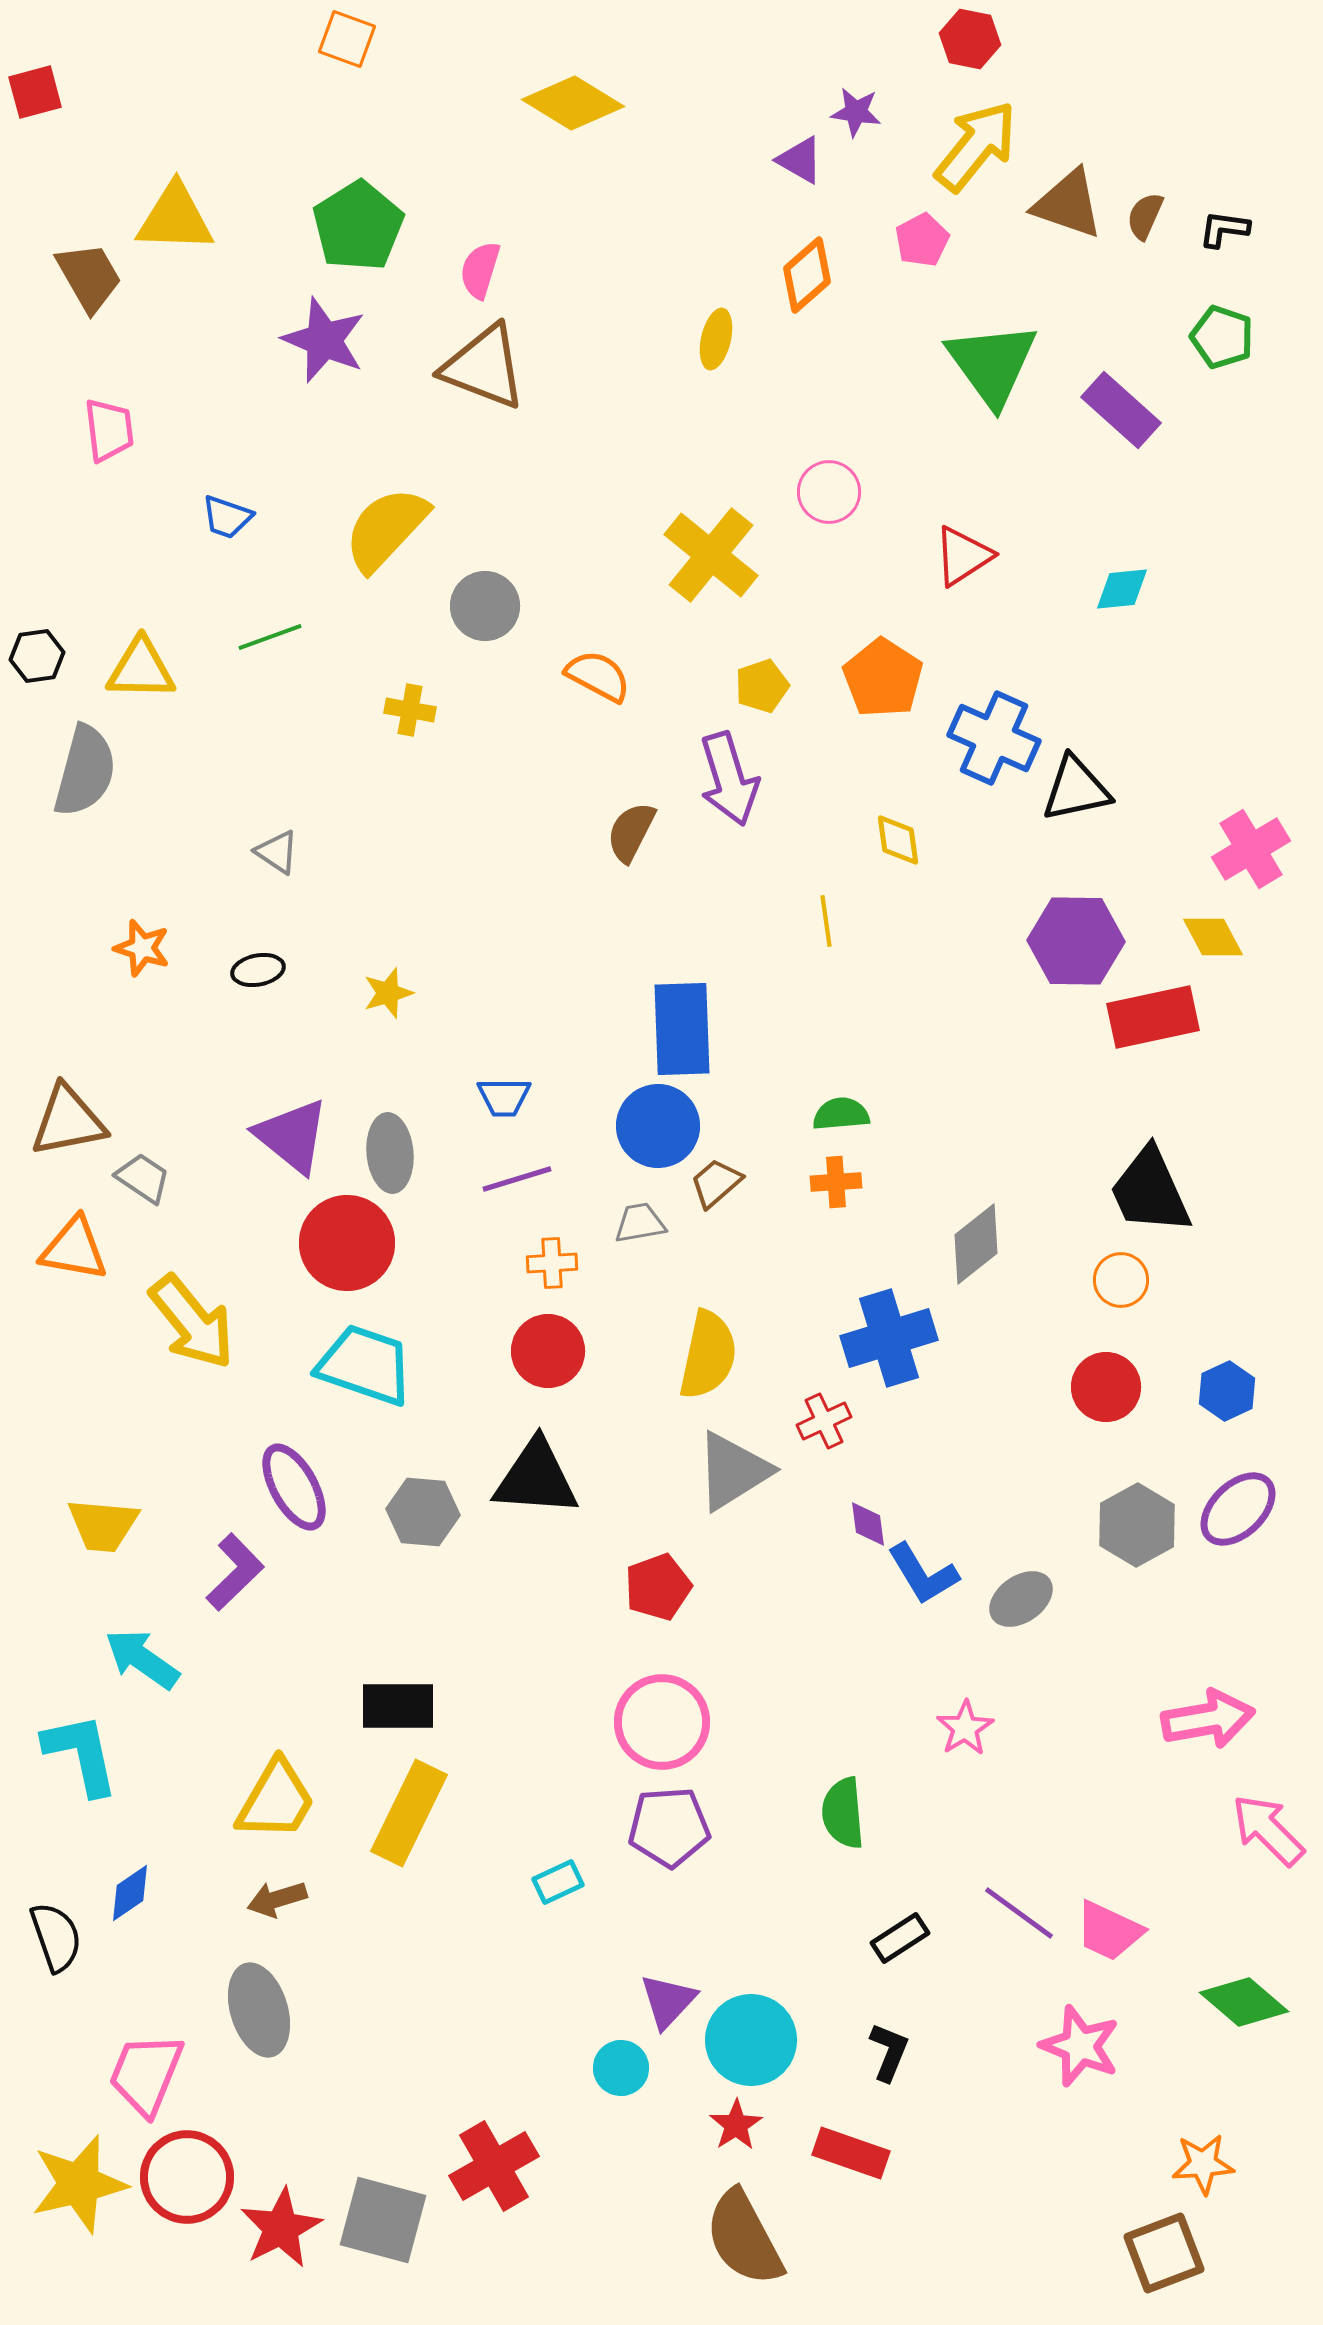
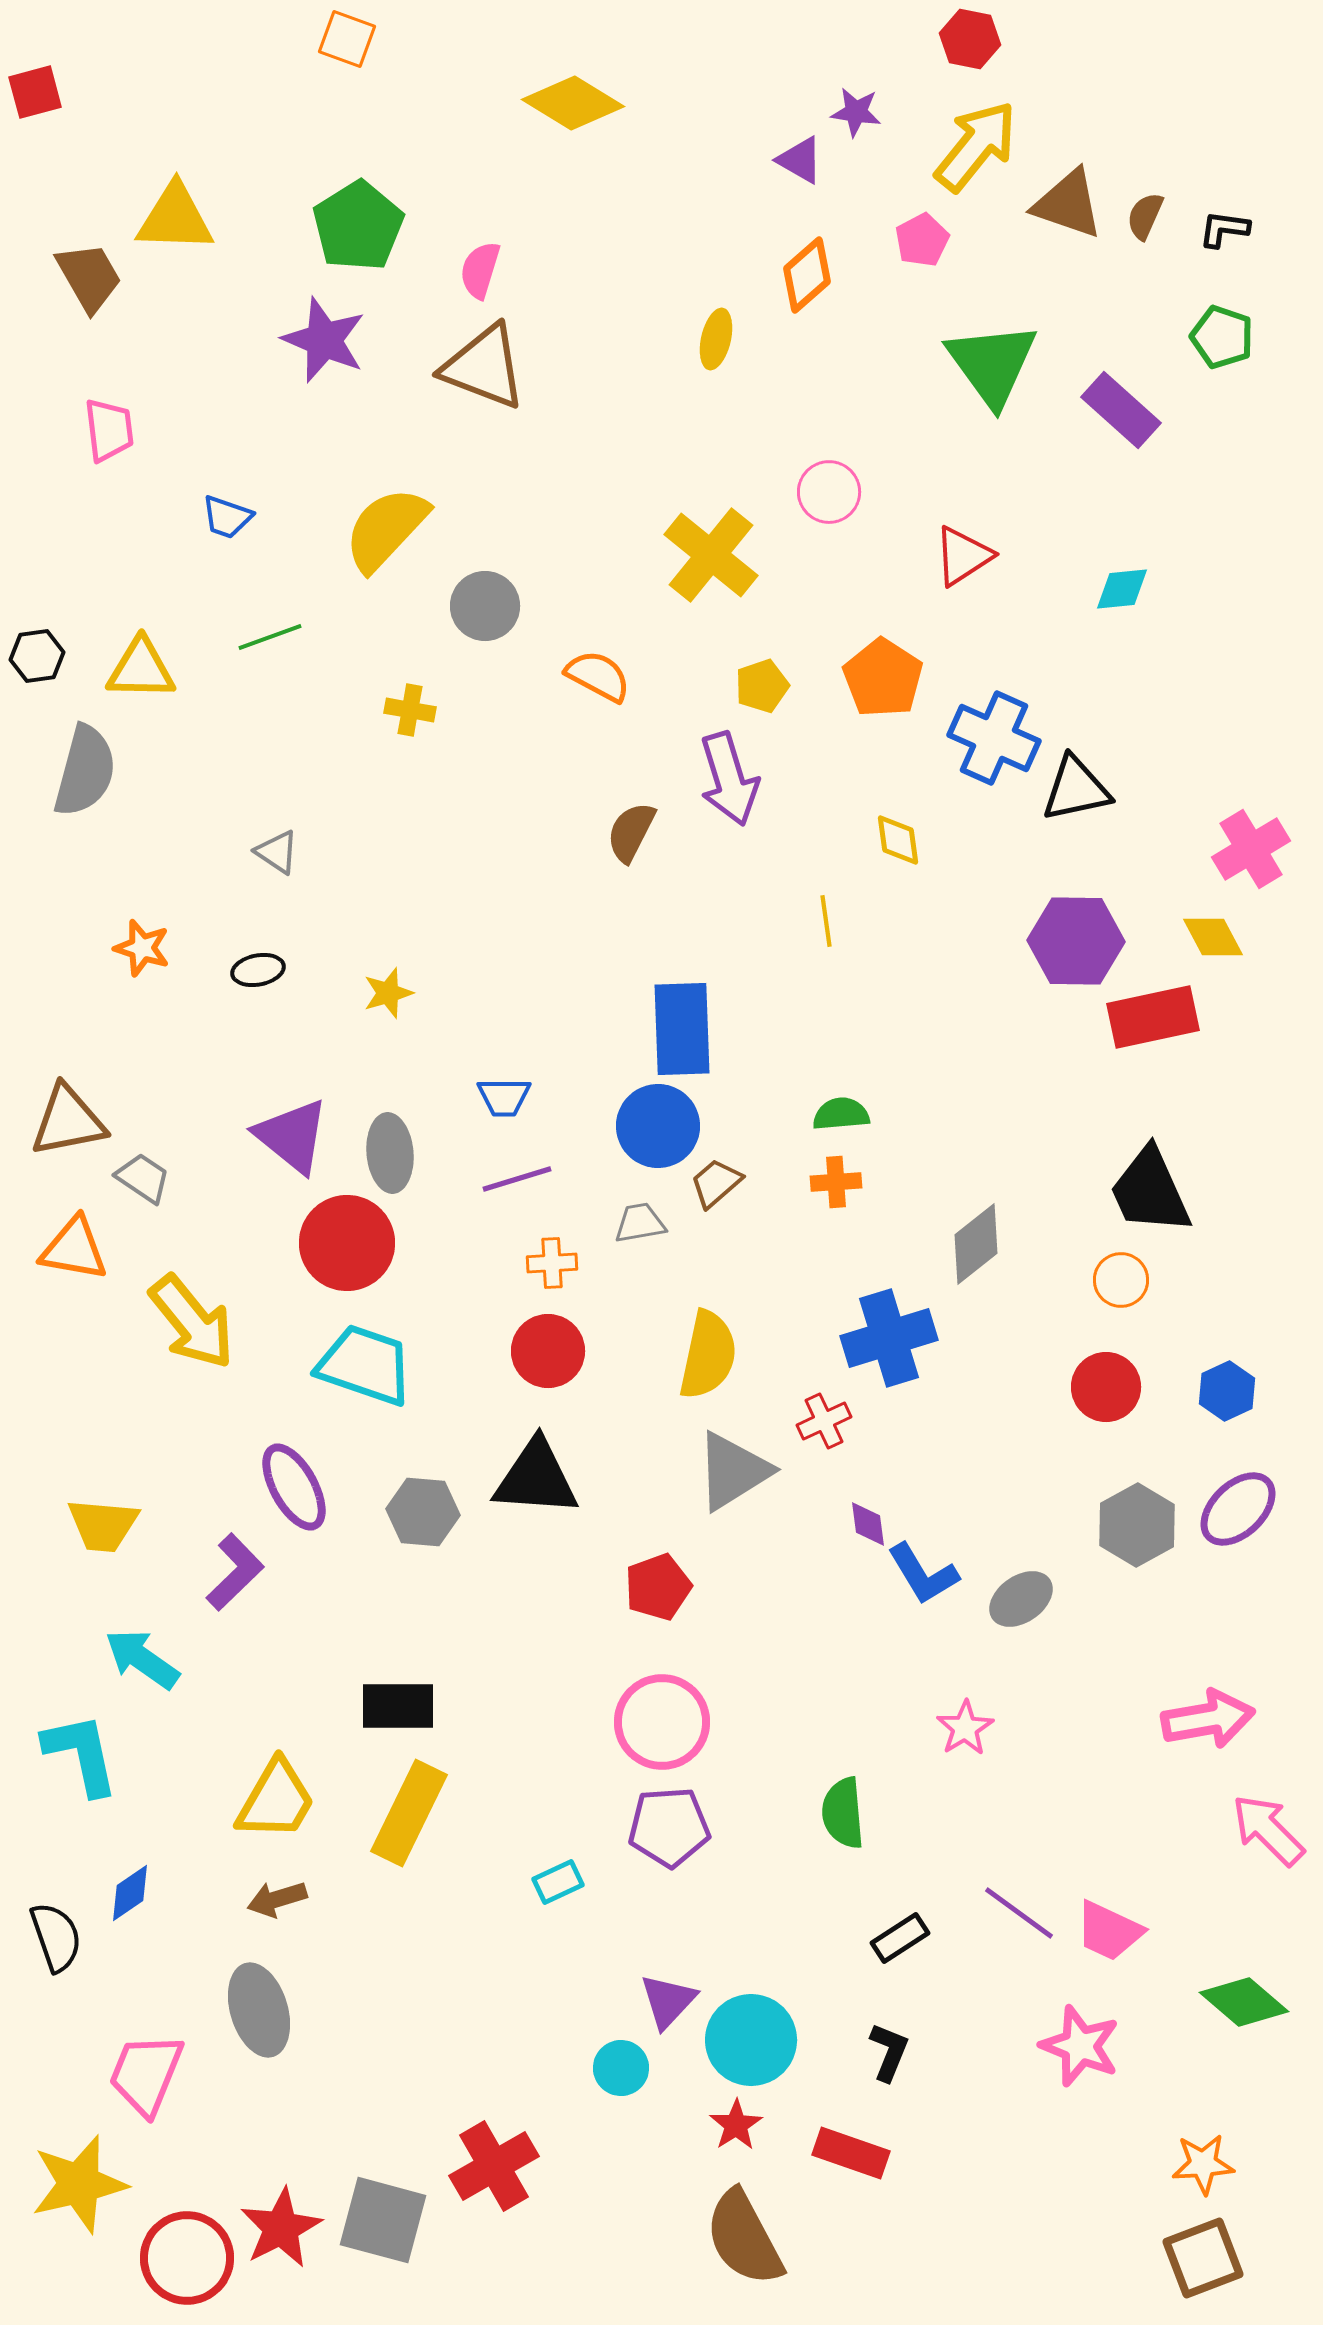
red circle at (187, 2177): moved 81 px down
brown square at (1164, 2253): moved 39 px right, 5 px down
